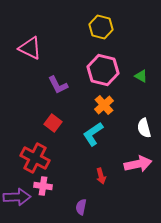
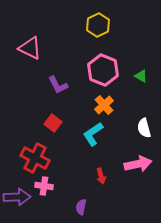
yellow hexagon: moved 3 px left, 2 px up; rotated 20 degrees clockwise
pink hexagon: rotated 8 degrees clockwise
pink cross: moved 1 px right
